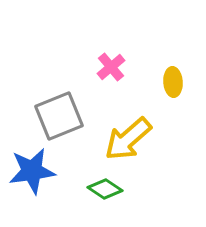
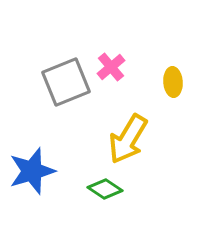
gray square: moved 7 px right, 34 px up
yellow arrow: rotated 18 degrees counterclockwise
blue star: rotated 9 degrees counterclockwise
